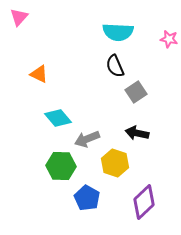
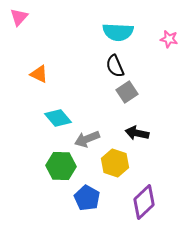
gray square: moved 9 px left
